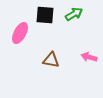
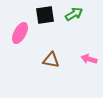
black square: rotated 12 degrees counterclockwise
pink arrow: moved 2 px down
